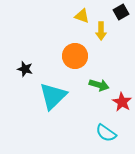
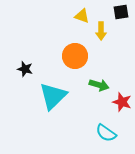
black square: rotated 21 degrees clockwise
red star: rotated 12 degrees counterclockwise
